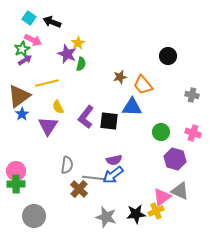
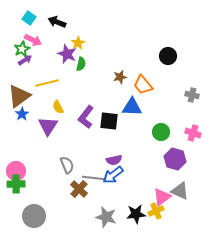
black arrow: moved 5 px right
gray semicircle: rotated 30 degrees counterclockwise
